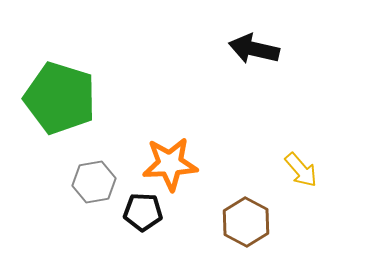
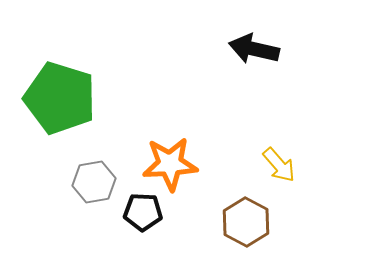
yellow arrow: moved 22 px left, 5 px up
